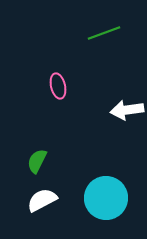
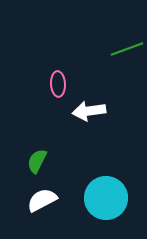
green line: moved 23 px right, 16 px down
pink ellipse: moved 2 px up; rotated 10 degrees clockwise
white arrow: moved 38 px left, 1 px down
